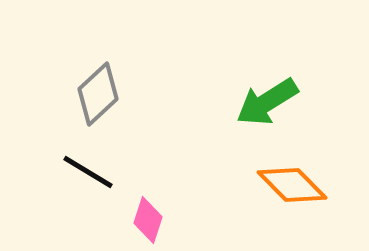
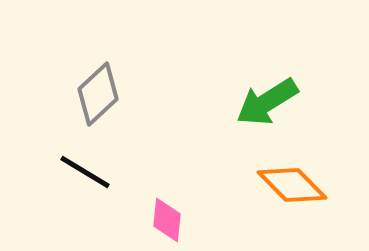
black line: moved 3 px left
pink diamond: moved 19 px right; rotated 12 degrees counterclockwise
